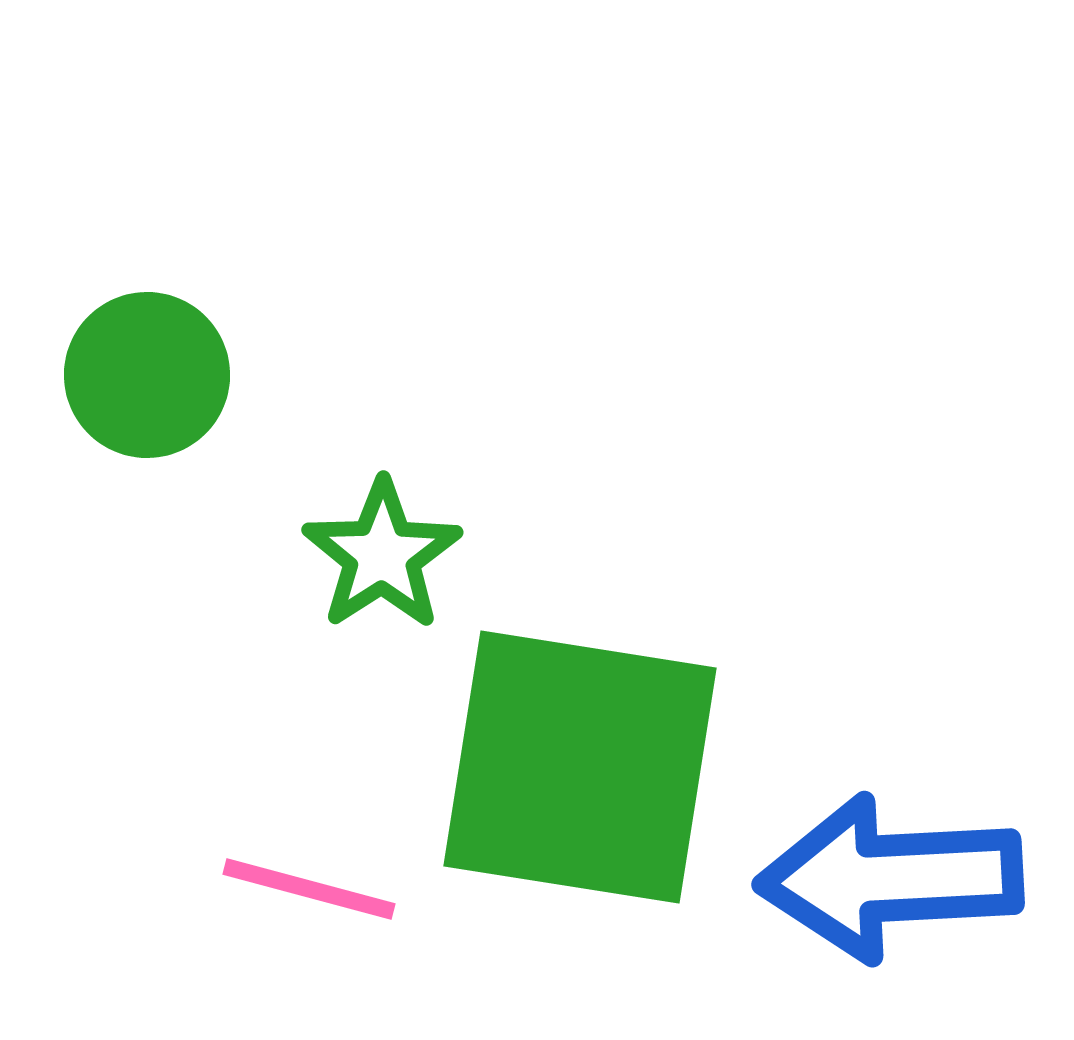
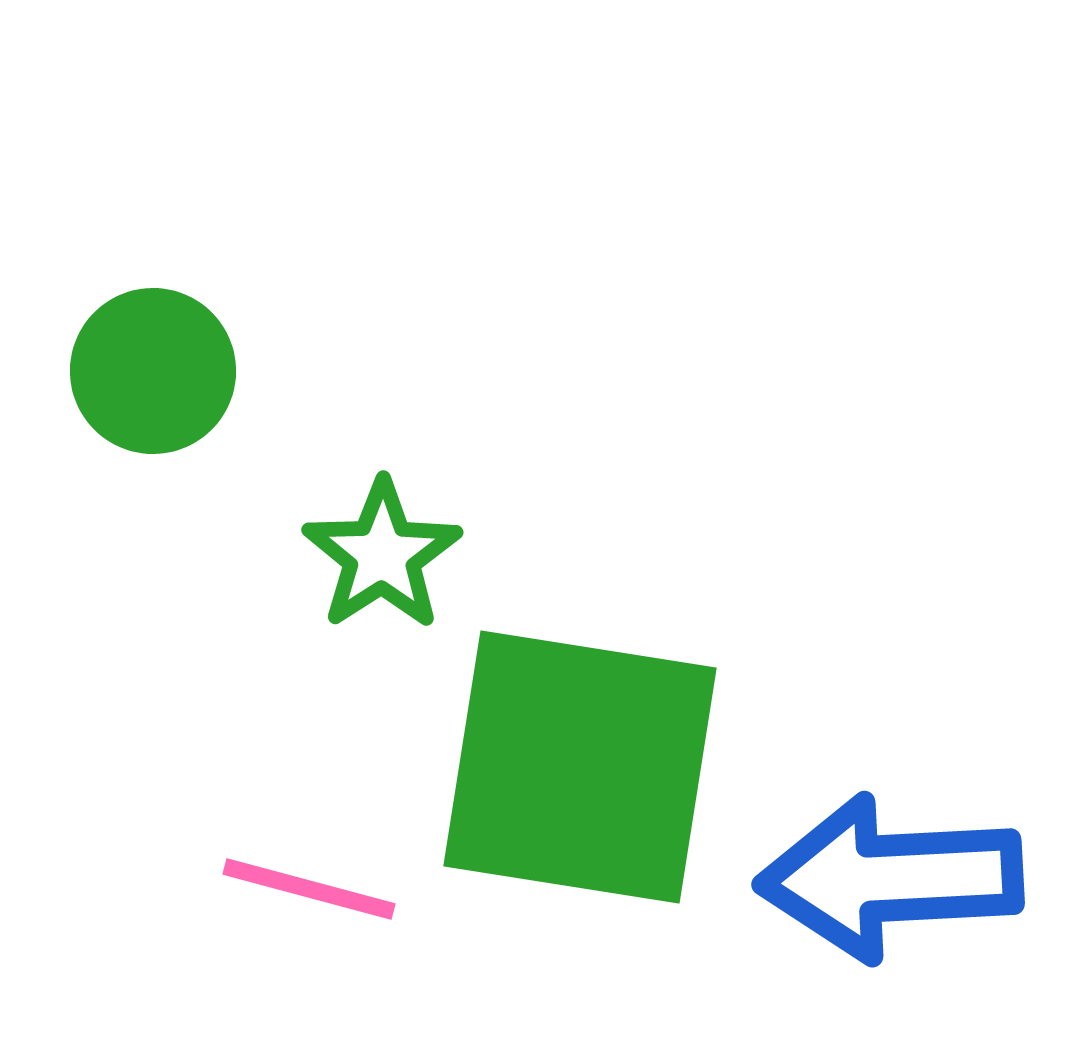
green circle: moved 6 px right, 4 px up
